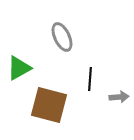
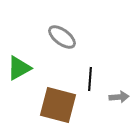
gray ellipse: rotated 28 degrees counterclockwise
brown square: moved 9 px right
